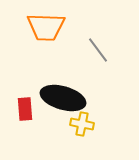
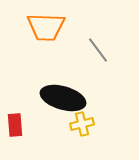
red rectangle: moved 10 px left, 16 px down
yellow cross: rotated 25 degrees counterclockwise
